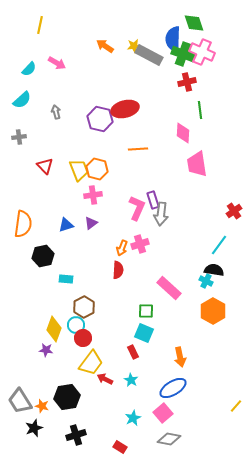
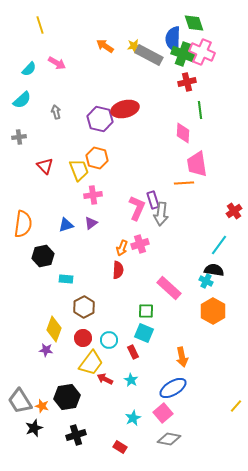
yellow line at (40, 25): rotated 30 degrees counterclockwise
orange line at (138, 149): moved 46 px right, 34 px down
orange hexagon at (97, 169): moved 11 px up
cyan circle at (76, 325): moved 33 px right, 15 px down
orange arrow at (180, 357): moved 2 px right
